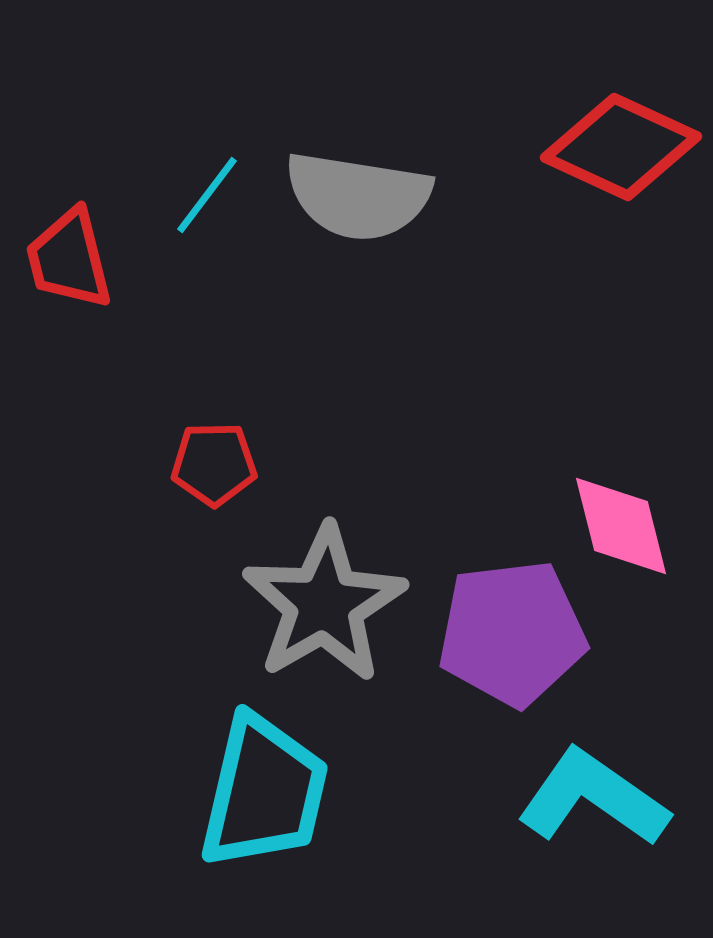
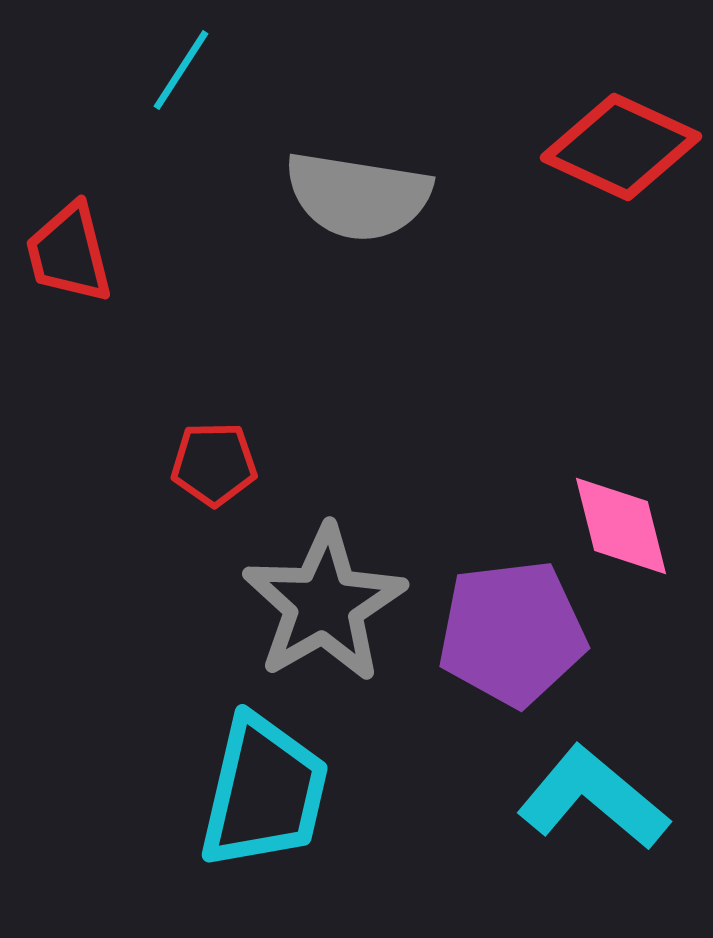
cyan line: moved 26 px left, 125 px up; rotated 4 degrees counterclockwise
red trapezoid: moved 6 px up
cyan L-shape: rotated 5 degrees clockwise
